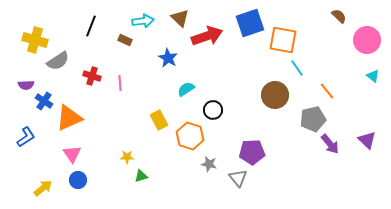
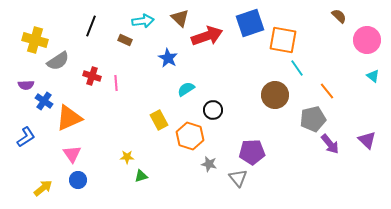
pink line: moved 4 px left
